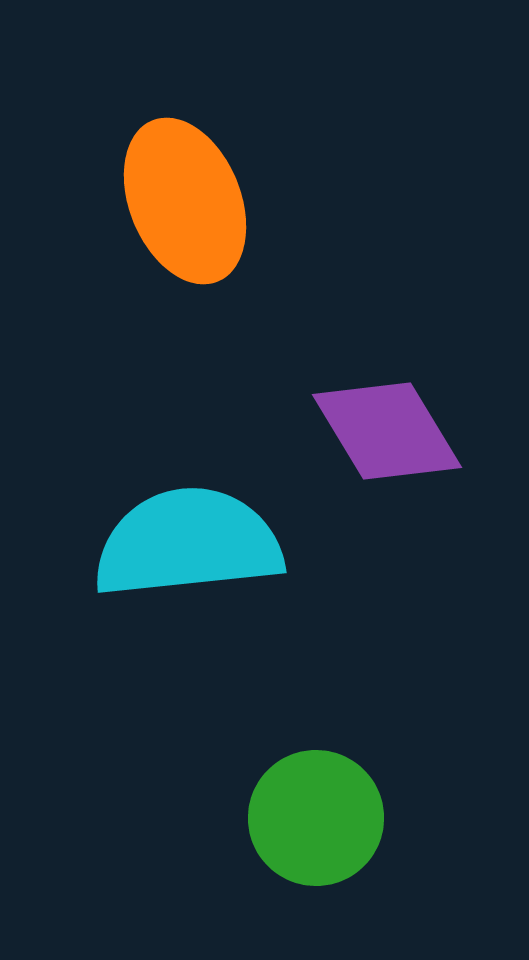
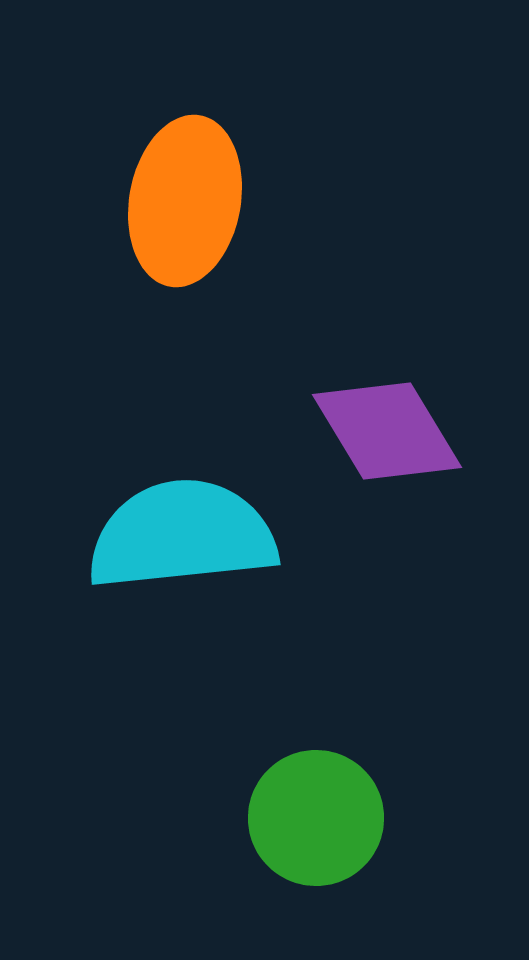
orange ellipse: rotated 32 degrees clockwise
cyan semicircle: moved 6 px left, 8 px up
